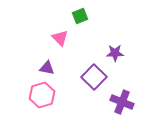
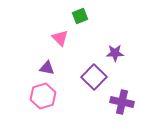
pink hexagon: moved 1 px right, 1 px down
purple cross: rotated 10 degrees counterclockwise
